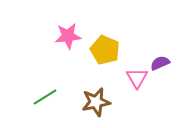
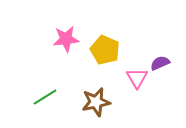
pink star: moved 2 px left, 3 px down
